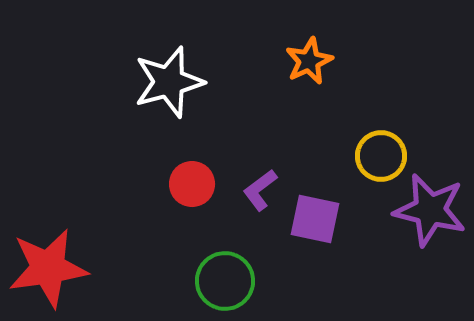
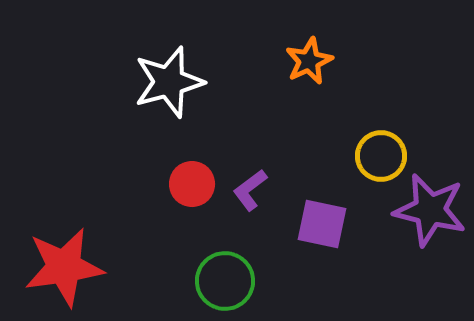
purple L-shape: moved 10 px left
purple square: moved 7 px right, 5 px down
red star: moved 16 px right, 1 px up
